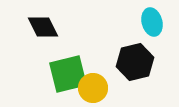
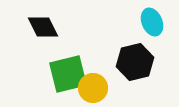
cyan ellipse: rotated 8 degrees counterclockwise
